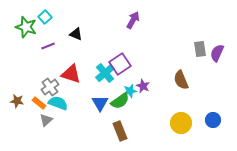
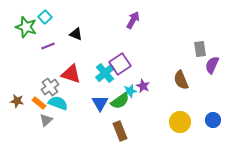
purple semicircle: moved 5 px left, 12 px down
yellow circle: moved 1 px left, 1 px up
